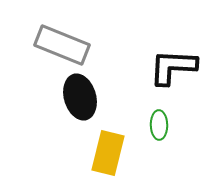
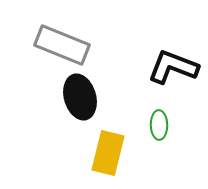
black L-shape: rotated 18 degrees clockwise
